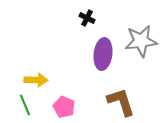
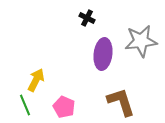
yellow arrow: rotated 65 degrees counterclockwise
